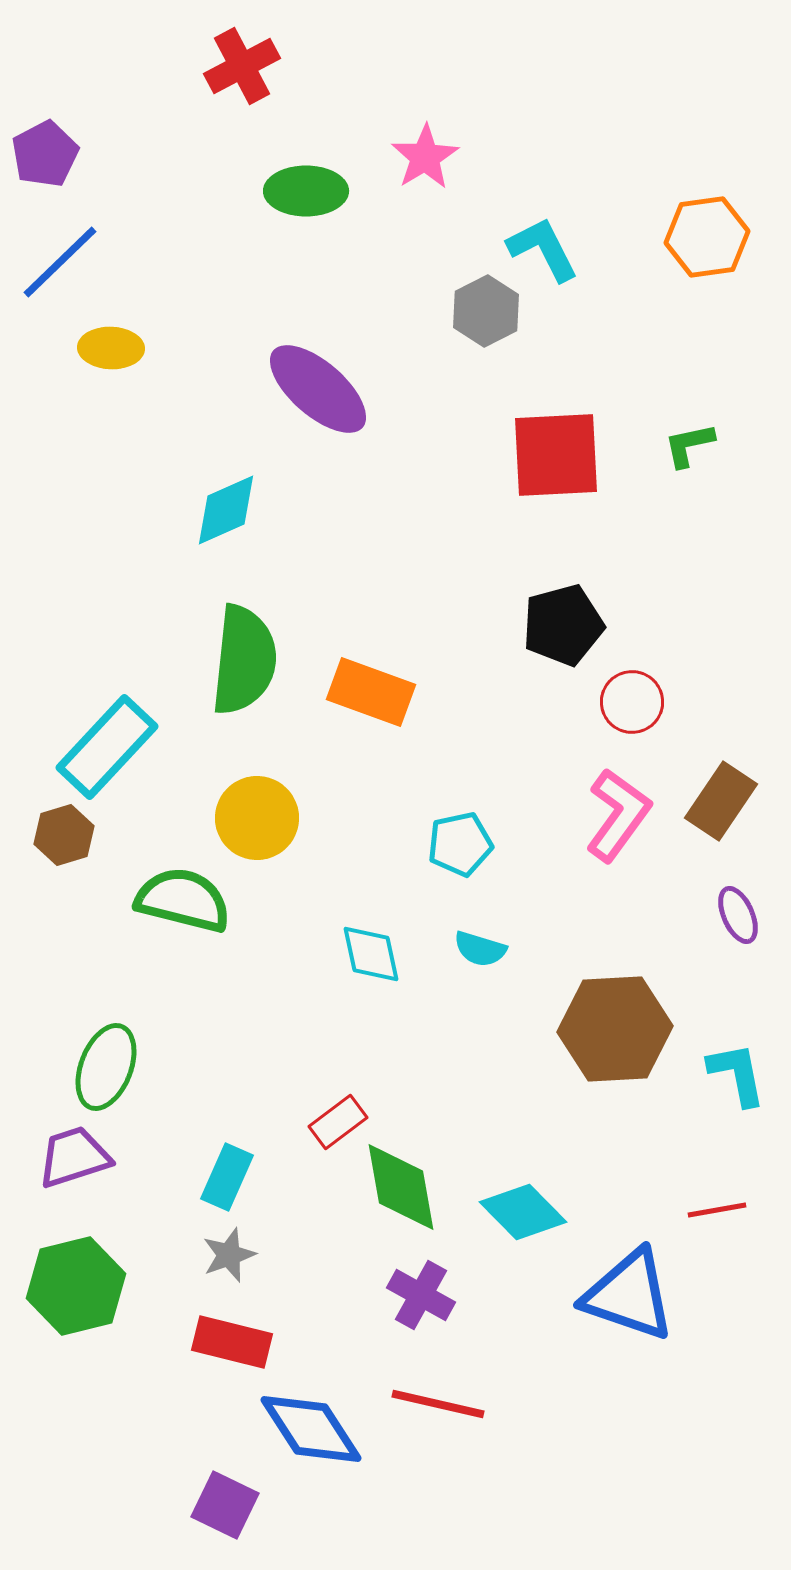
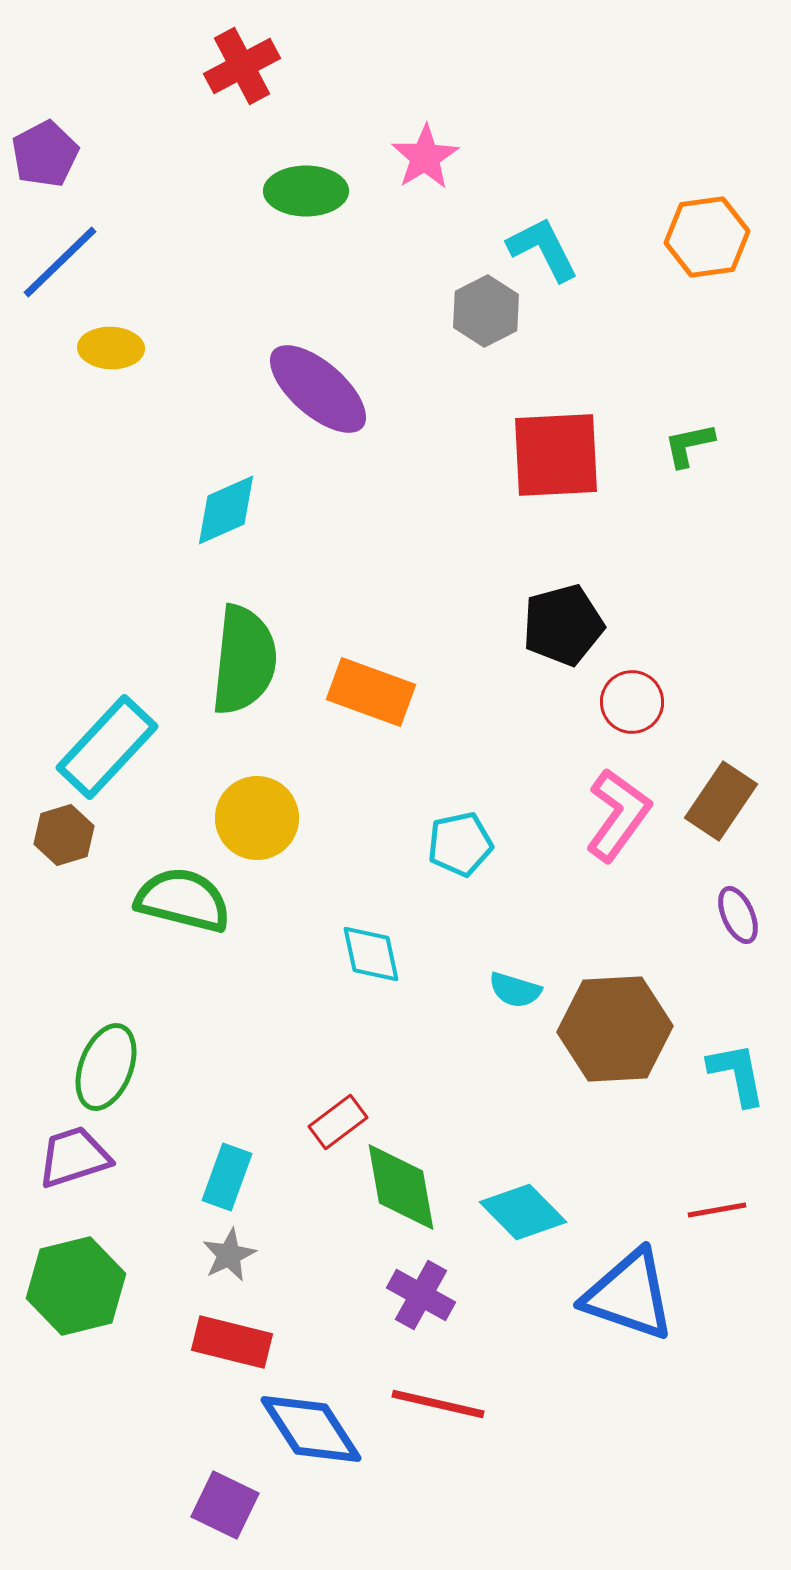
cyan semicircle at (480, 949): moved 35 px right, 41 px down
cyan rectangle at (227, 1177): rotated 4 degrees counterclockwise
gray star at (229, 1255): rotated 6 degrees counterclockwise
